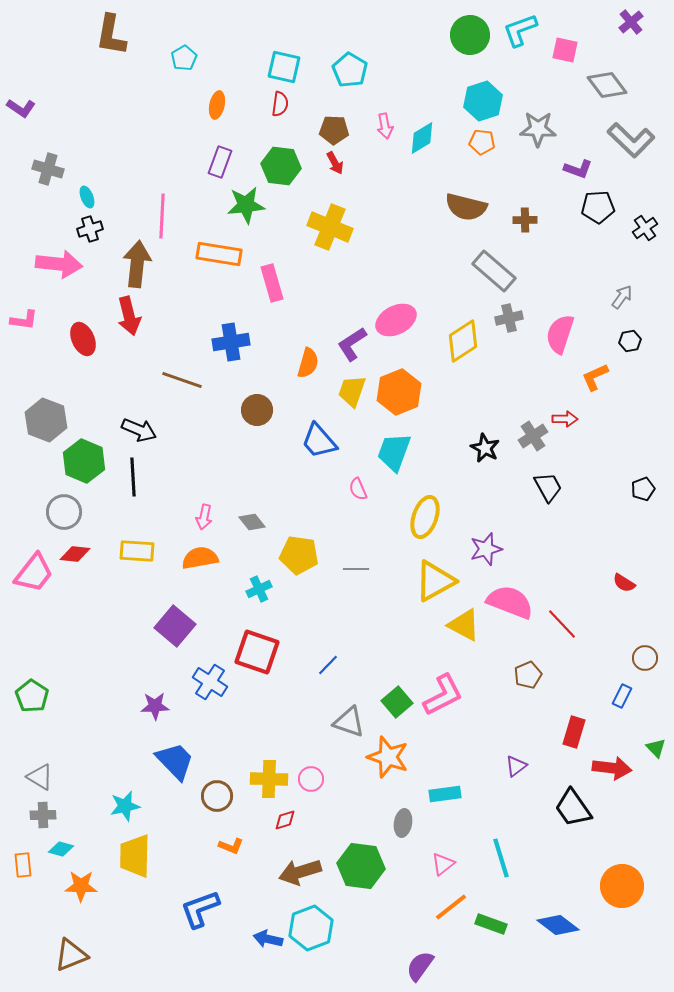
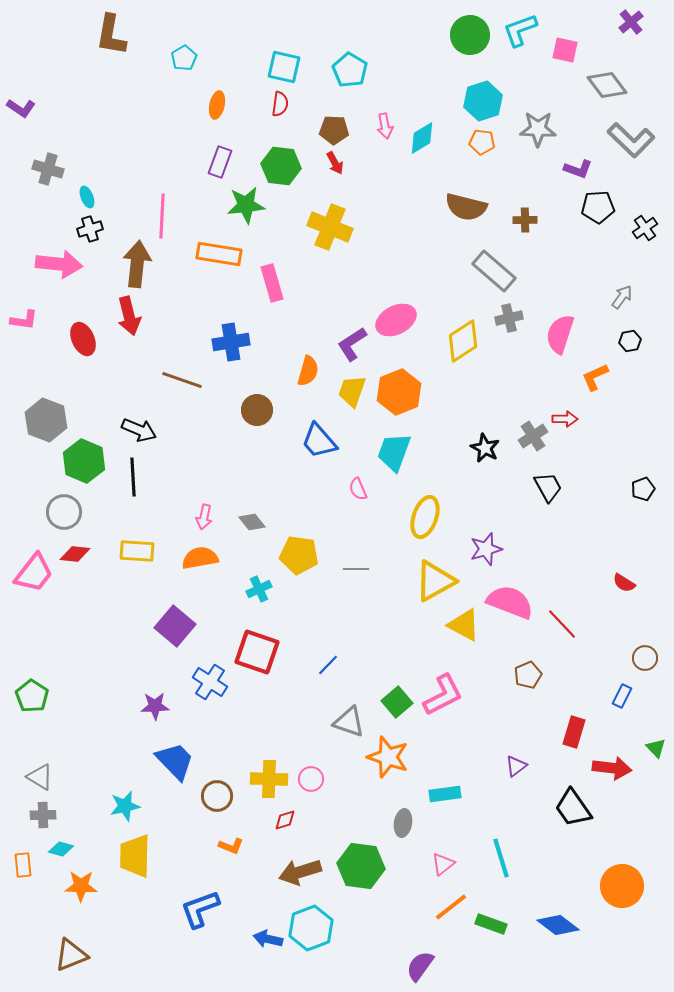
orange semicircle at (308, 363): moved 8 px down
